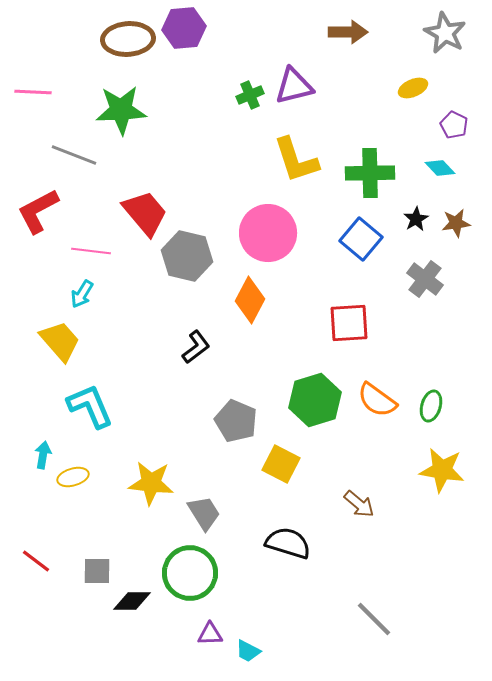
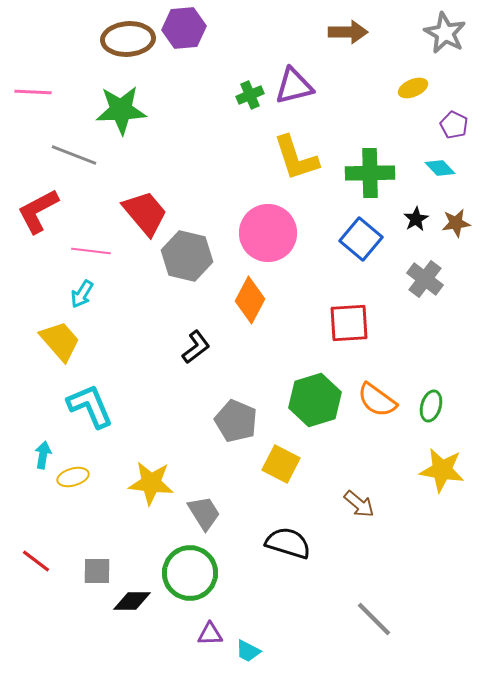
yellow L-shape at (296, 160): moved 2 px up
